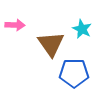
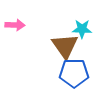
cyan star: rotated 24 degrees counterclockwise
brown triangle: moved 14 px right, 2 px down
